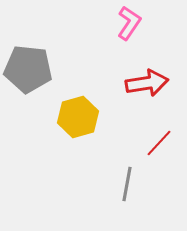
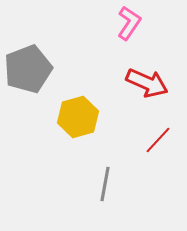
gray pentagon: rotated 27 degrees counterclockwise
red arrow: rotated 33 degrees clockwise
red line: moved 1 px left, 3 px up
gray line: moved 22 px left
